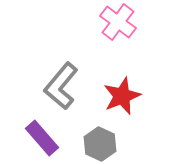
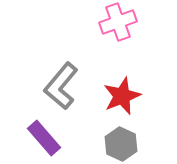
pink cross: rotated 33 degrees clockwise
purple rectangle: moved 2 px right
gray hexagon: moved 21 px right
